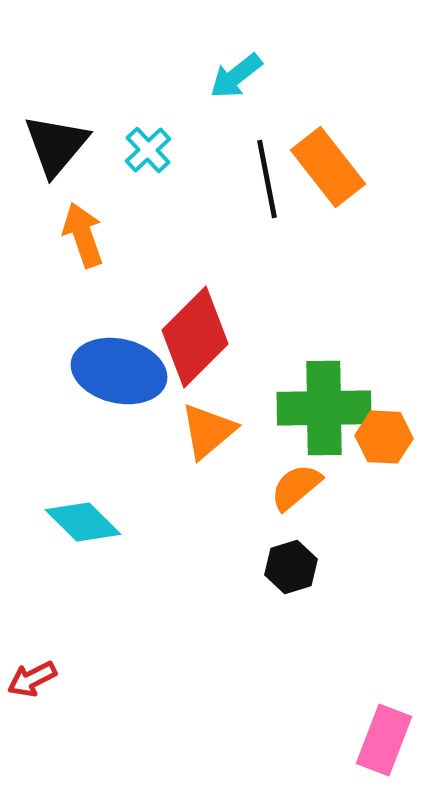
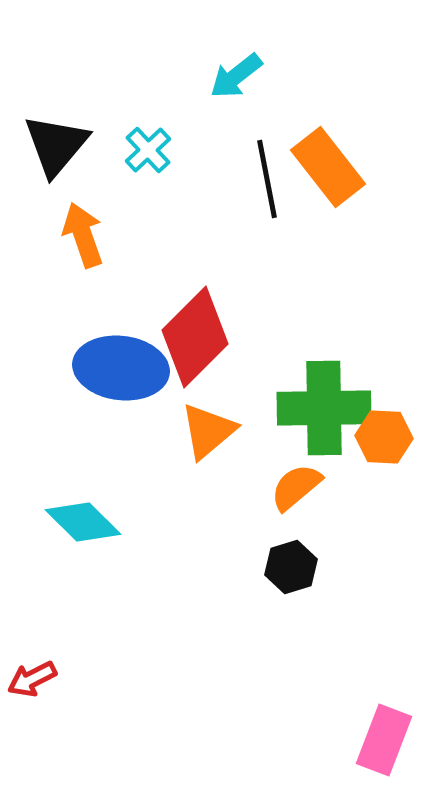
blue ellipse: moved 2 px right, 3 px up; rotated 6 degrees counterclockwise
